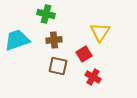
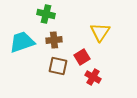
cyan trapezoid: moved 5 px right, 2 px down
red square: moved 2 px left, 3 px down
